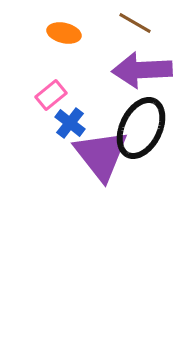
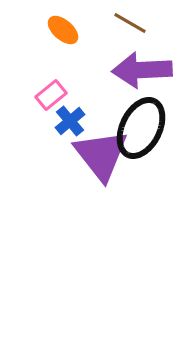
brown line: moved 5 px left
orange ellipse: moved 1 px left, 3 px up; rotated 28 degrees clockwise
blue cross: moved 2 px up; rotated 12 degrees clockwise
